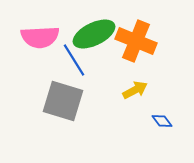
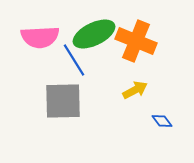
gray square: rotated 18 degrees counterclockwise
